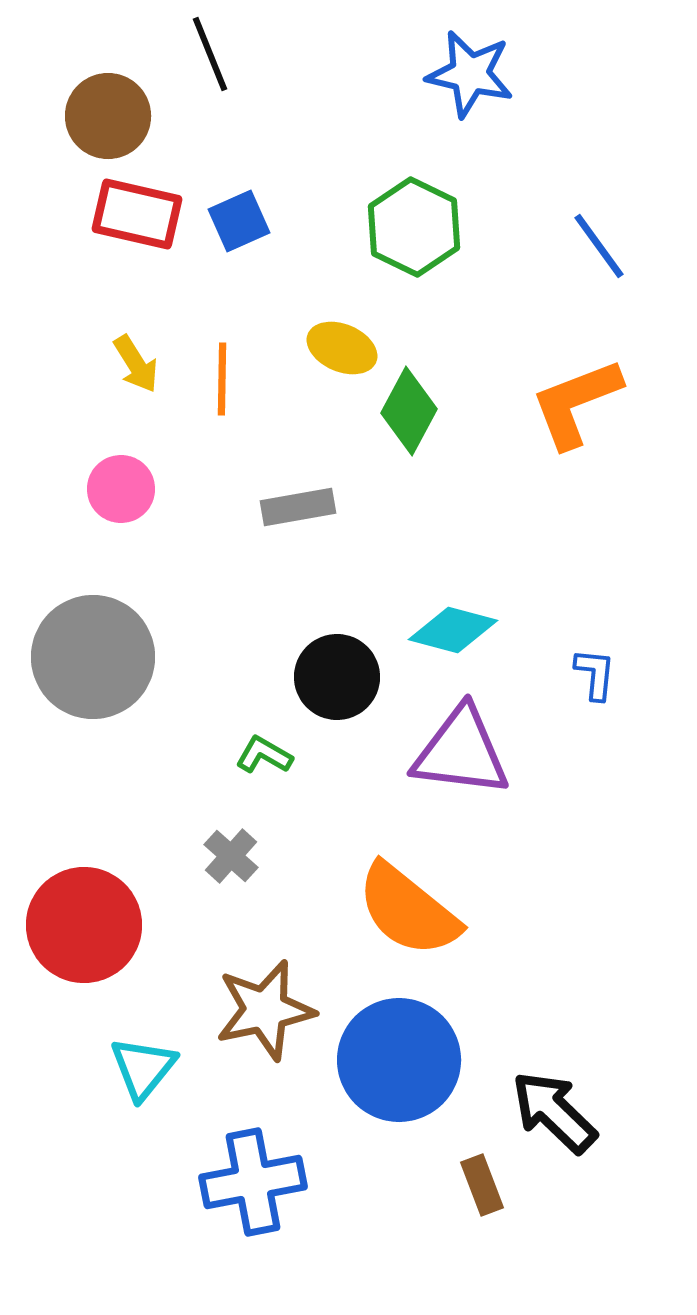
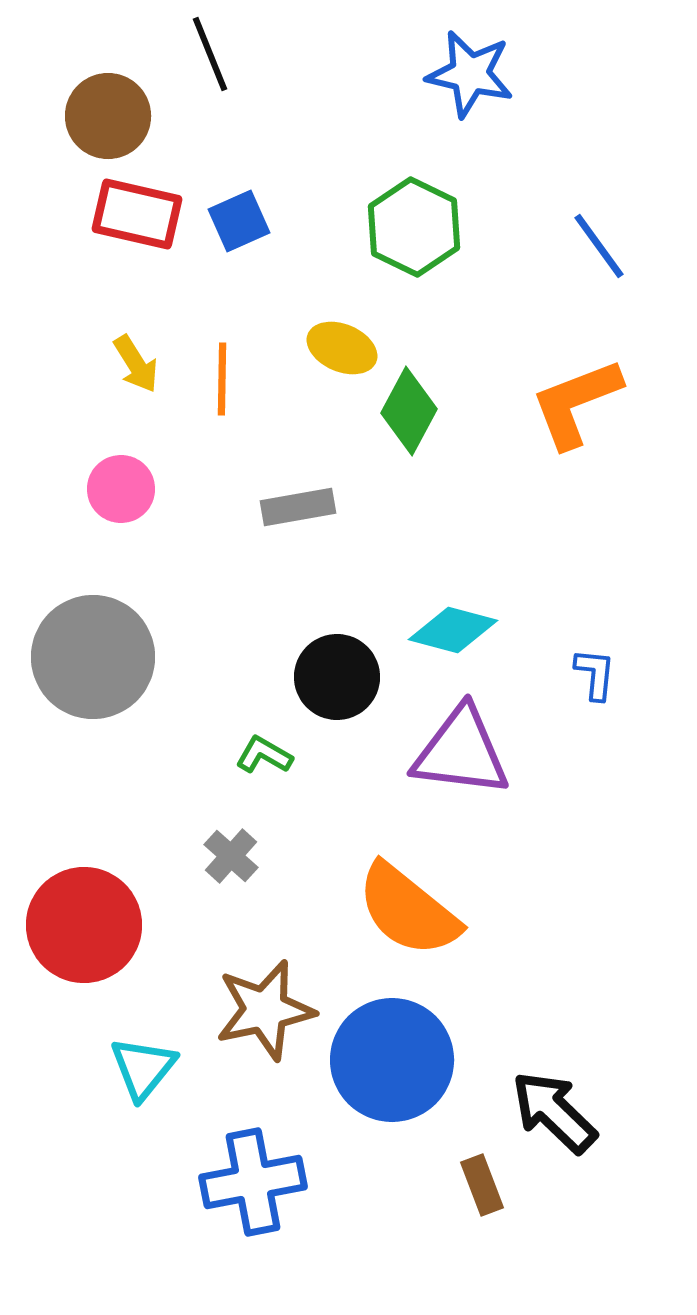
blue circle: moved 7 px left
